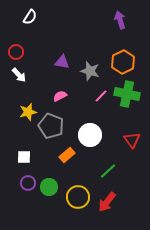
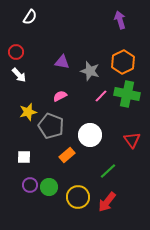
purple circle: moved 2 px right, 2 px down
